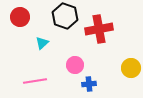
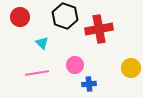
cyan triangle: rotated 32 degrees counterclockwise
pink line: moved 2 px right, 8 px up
